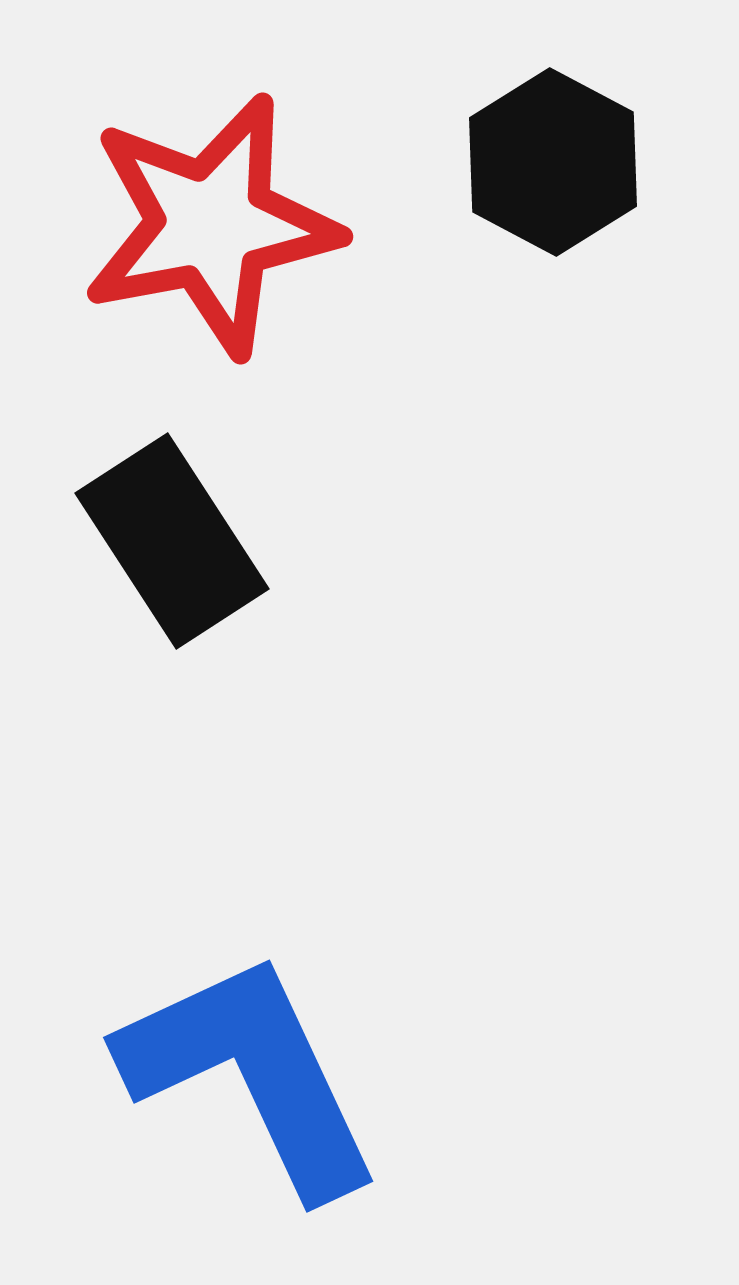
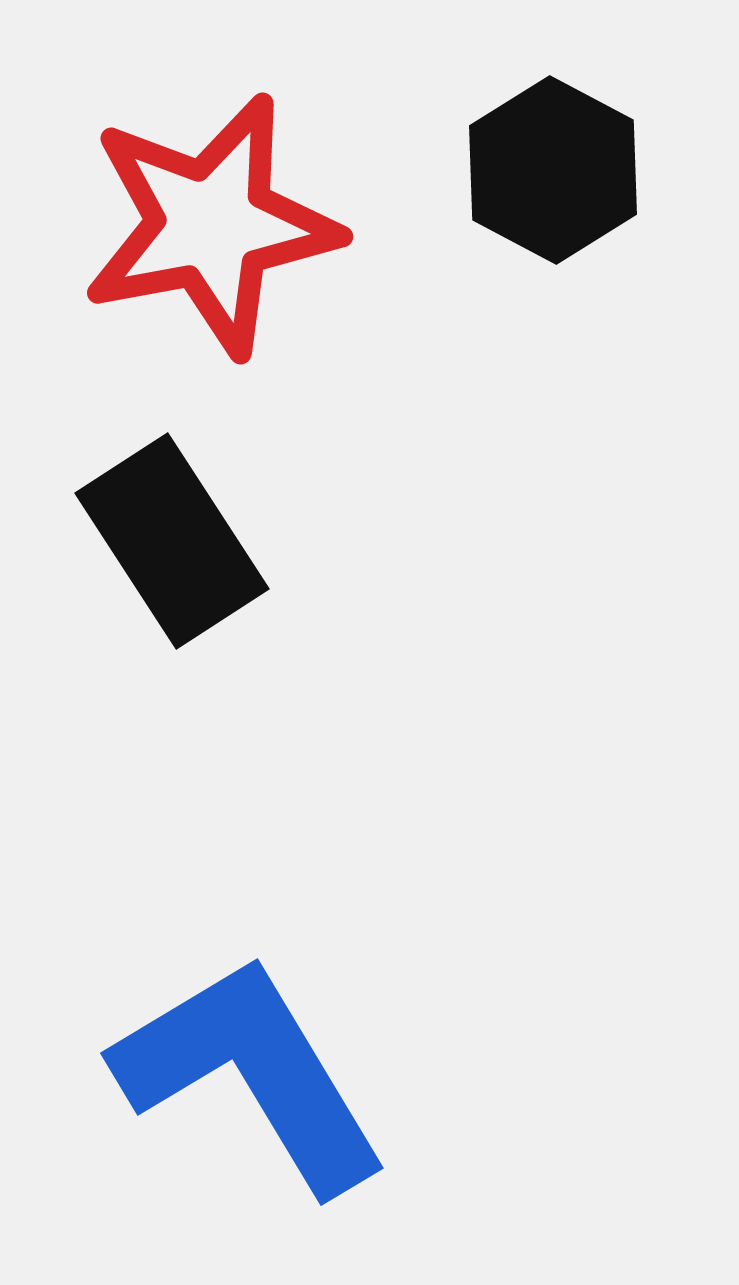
black hexagon: moved 8 px down
blue L-shape: rotated 6 degrees counterclockwise
